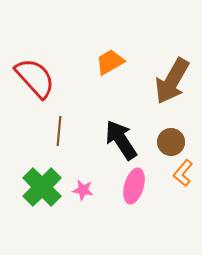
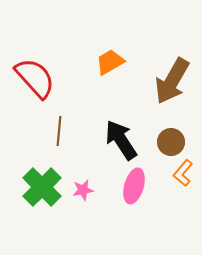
pink star: rotated 20 degrees counterclockwise
